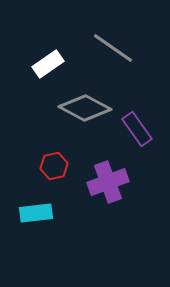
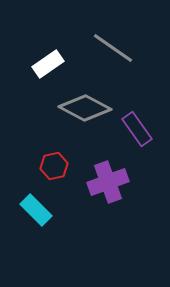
cyan rectangle: moved 3 px up; rotated 52 degrees clockwise
